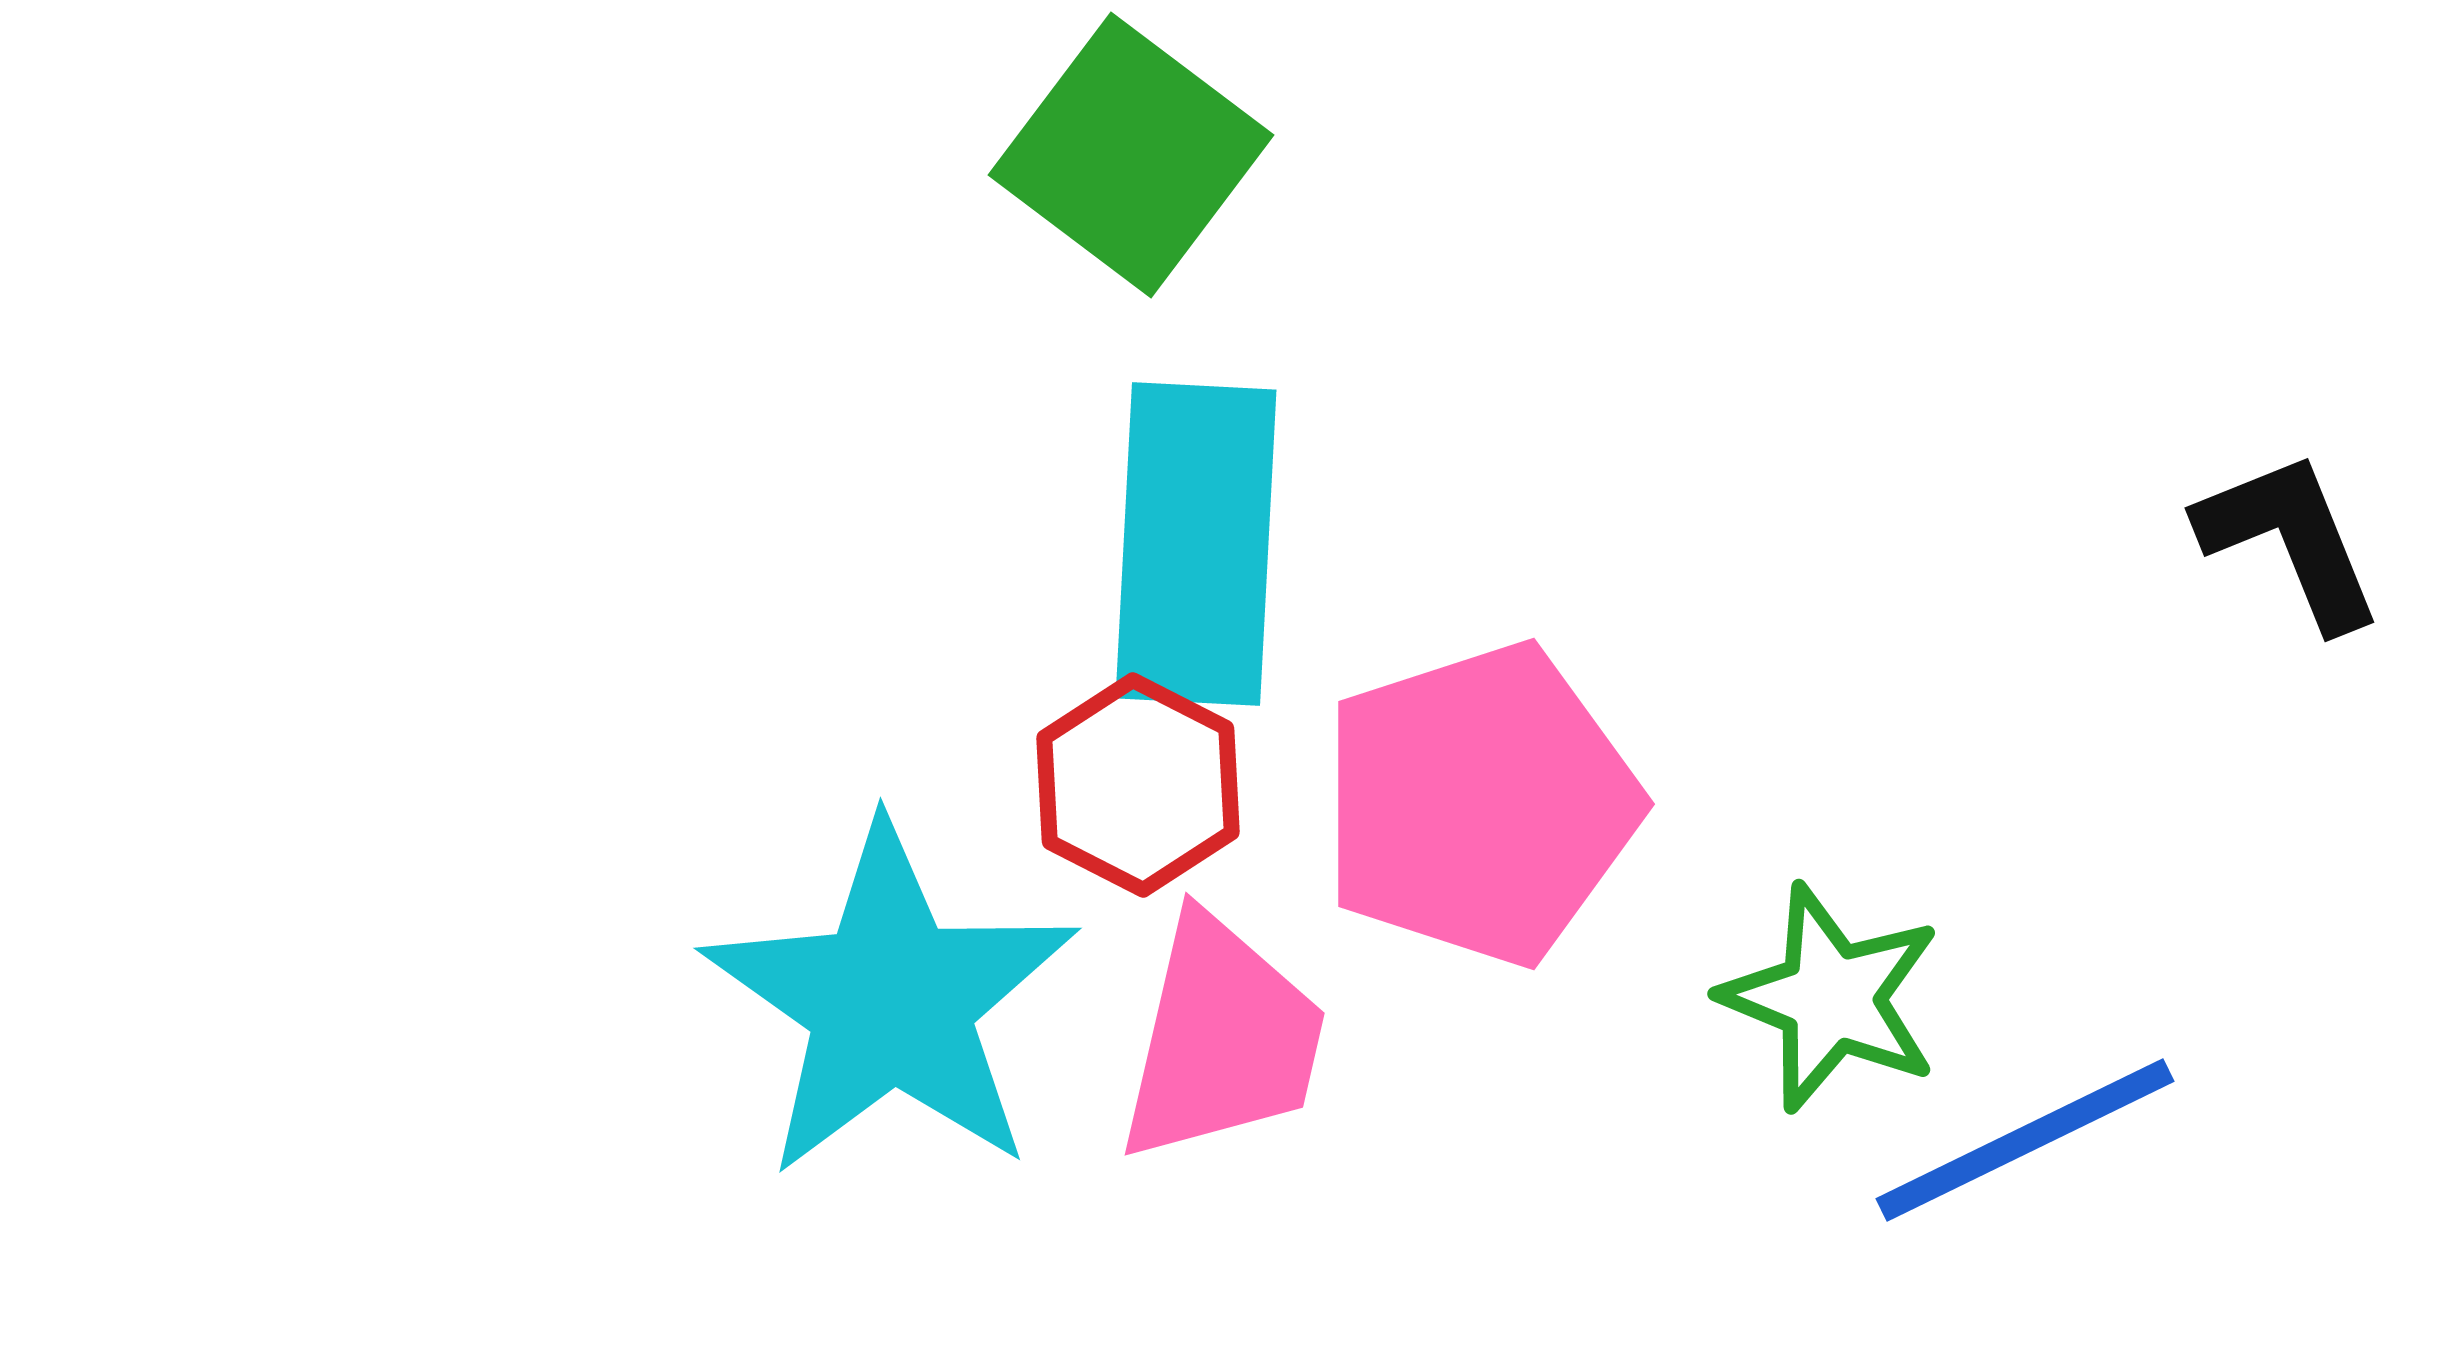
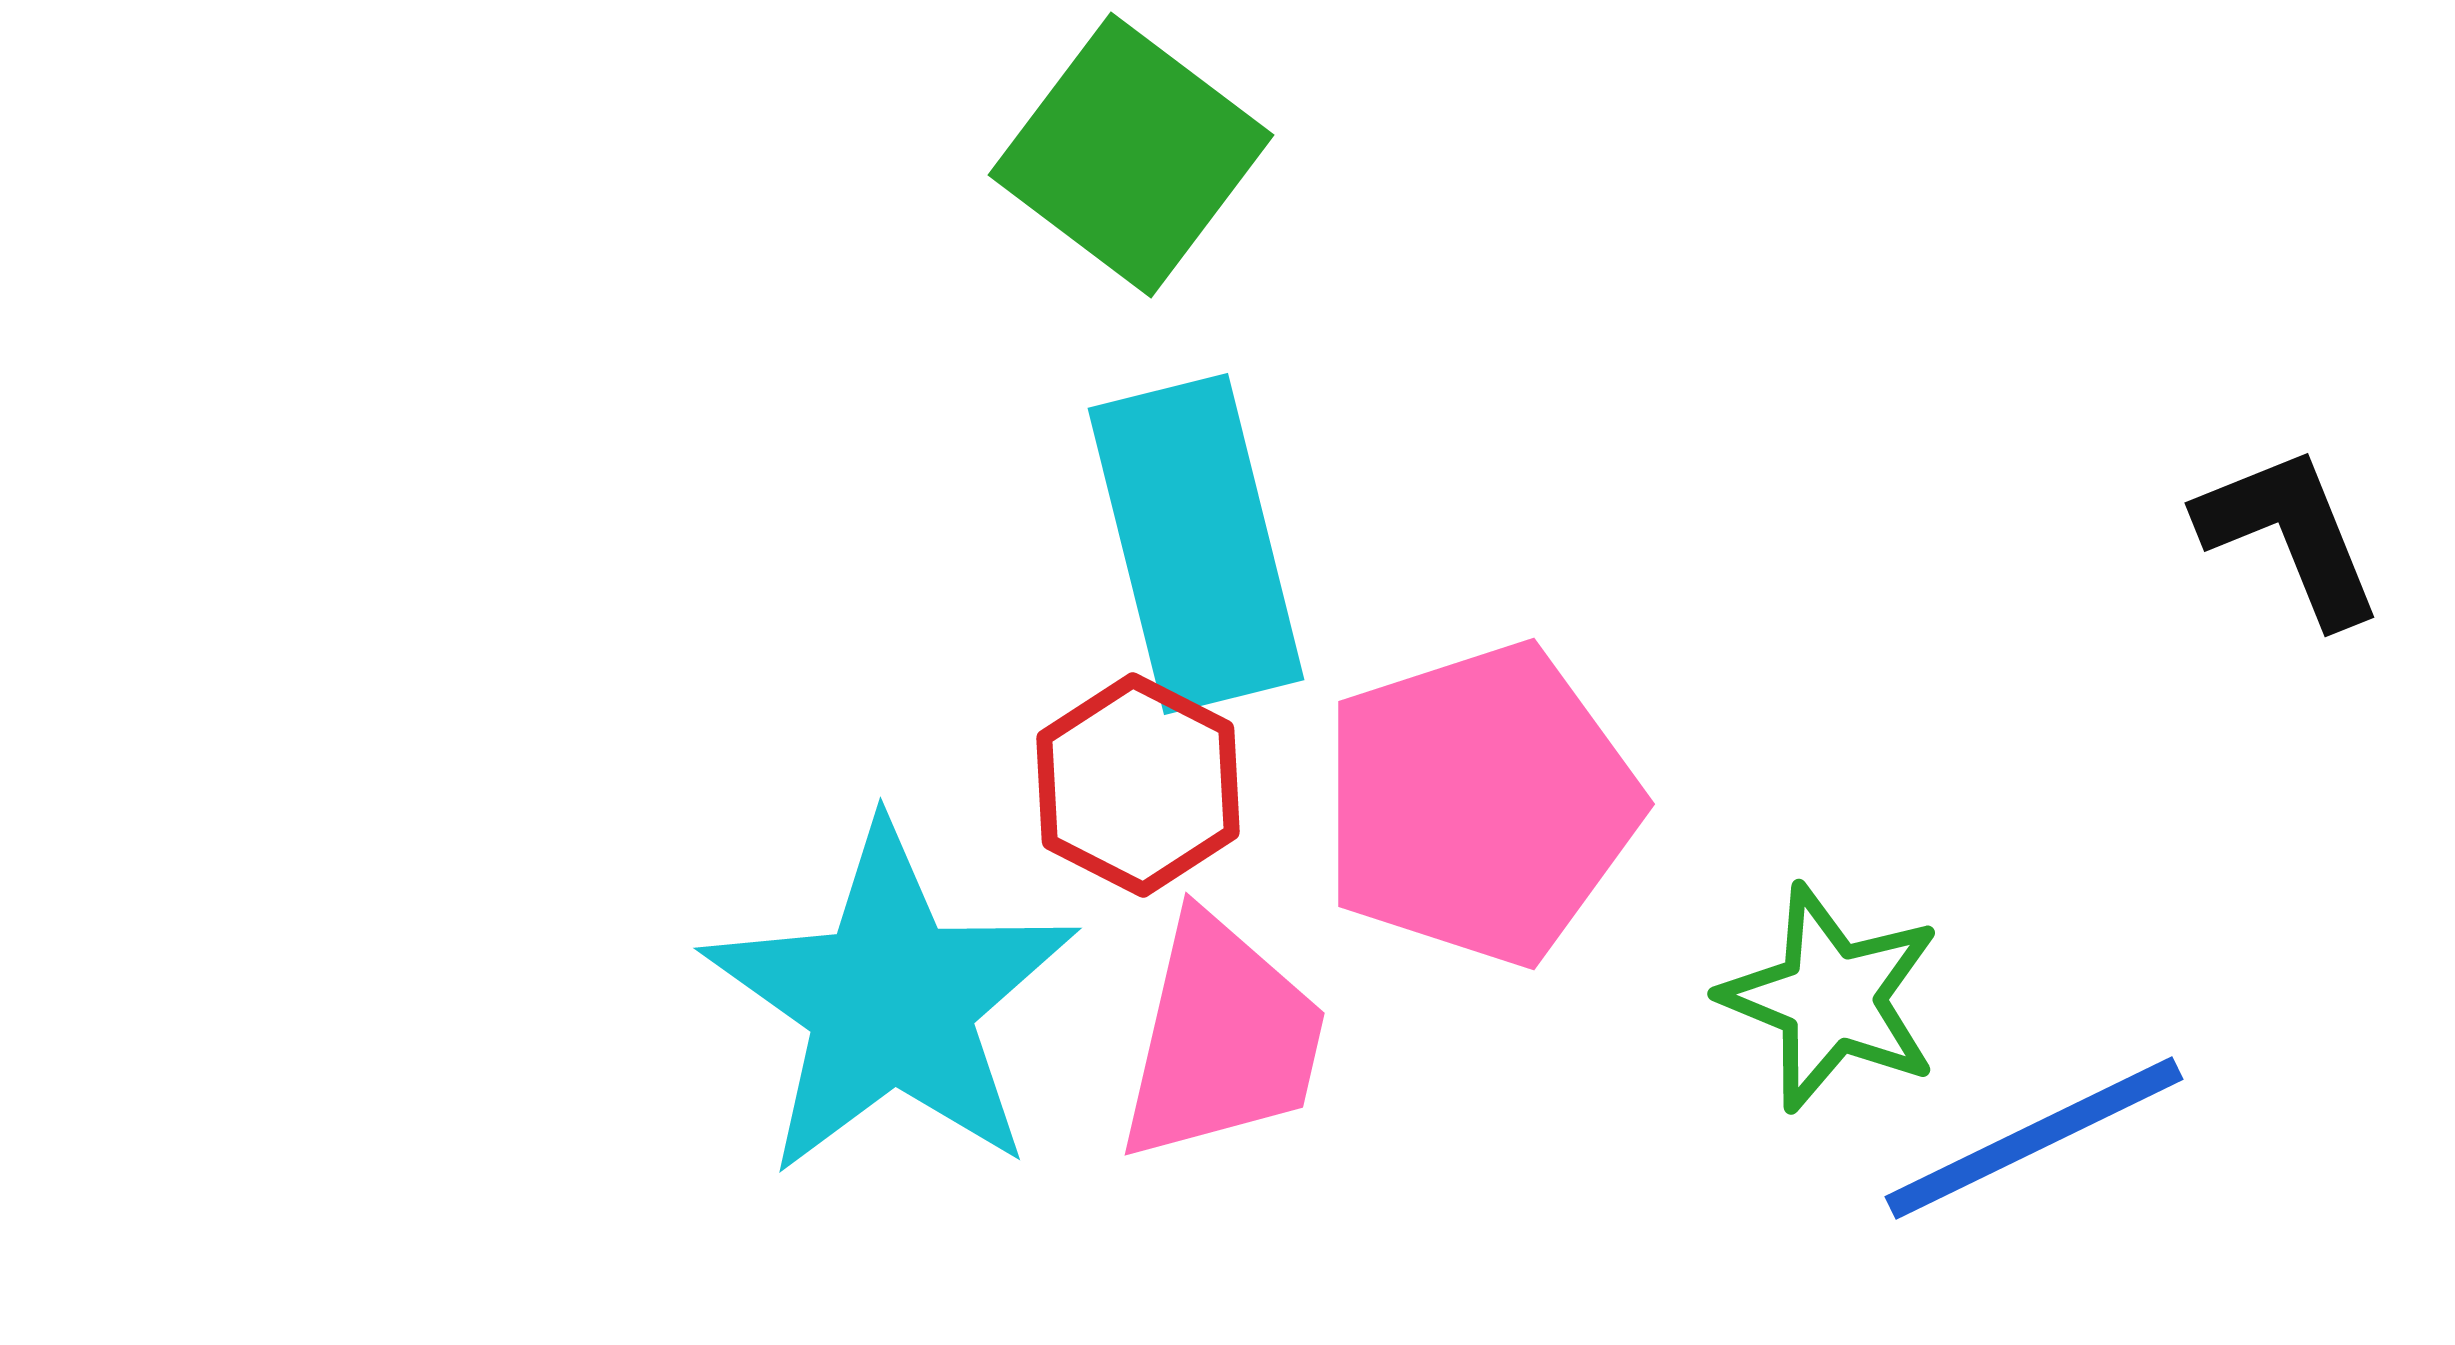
black L-shape: moved 5 px up
cyan rectangle: rotated 17 degrees counterclockwise
blue line: moved 9 px right, 2 px up
